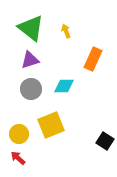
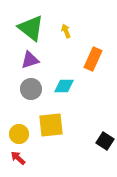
yellow square: rotated 16 degrees clockwise
